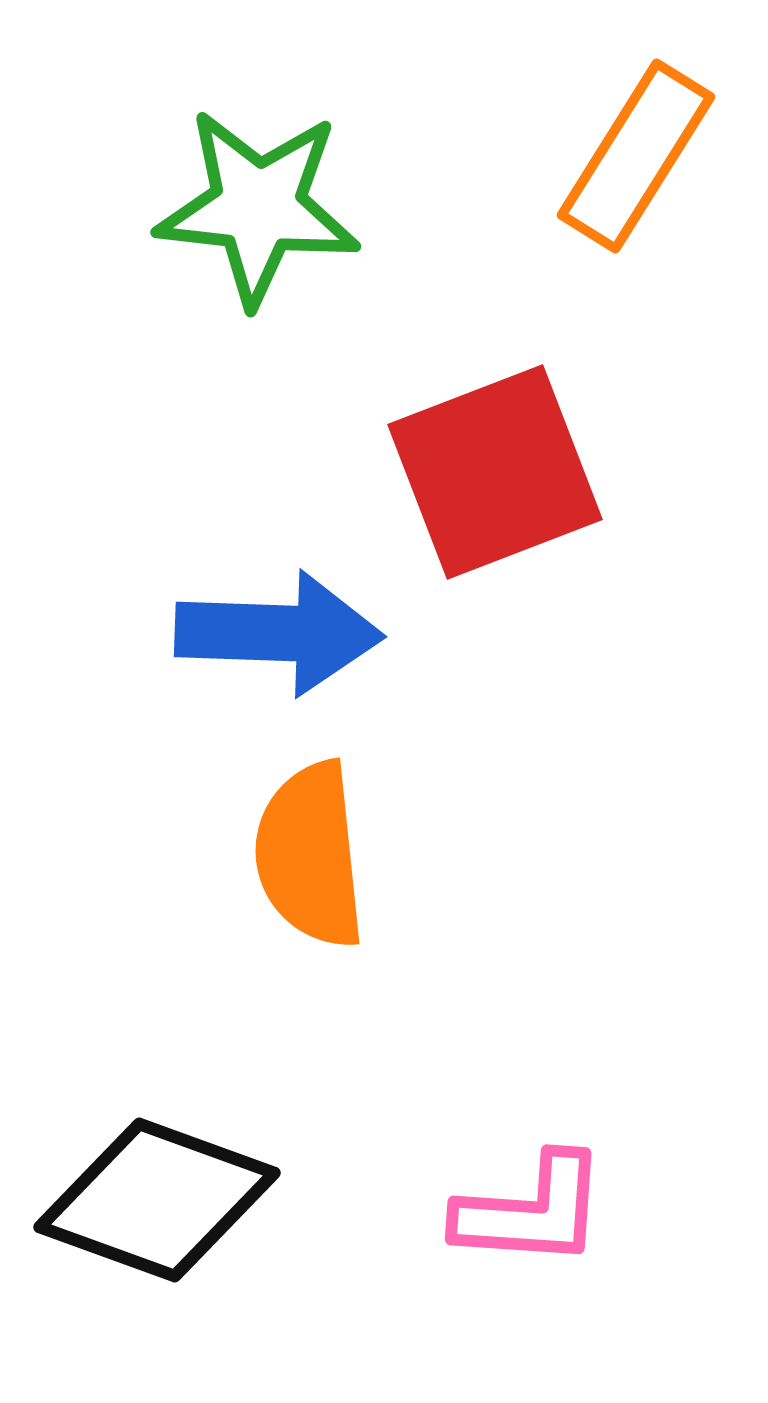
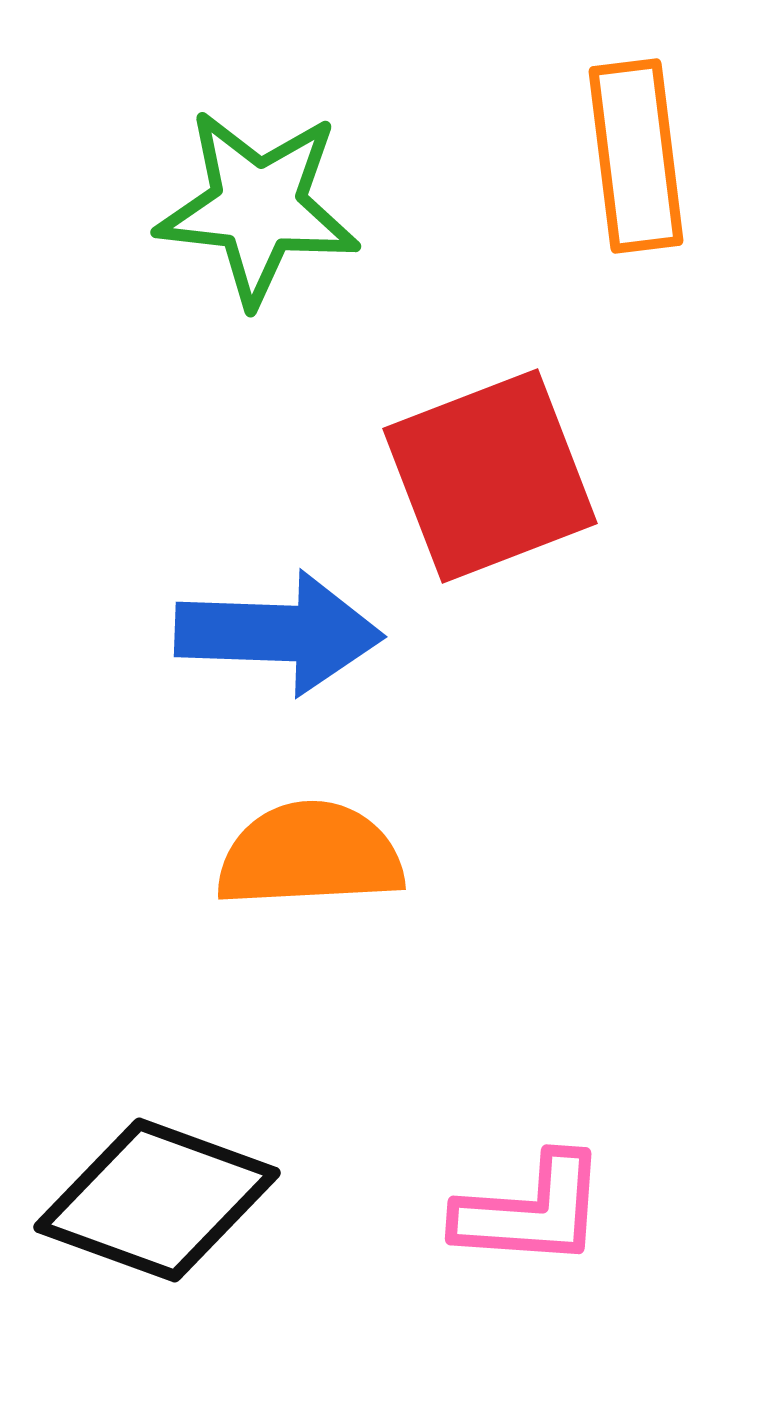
orange rectangle: rotated 39 degrees counterclockwise
red square: moved 5 px left, 4 px down
orange semicircle: rotated 93 degrees clockwise
